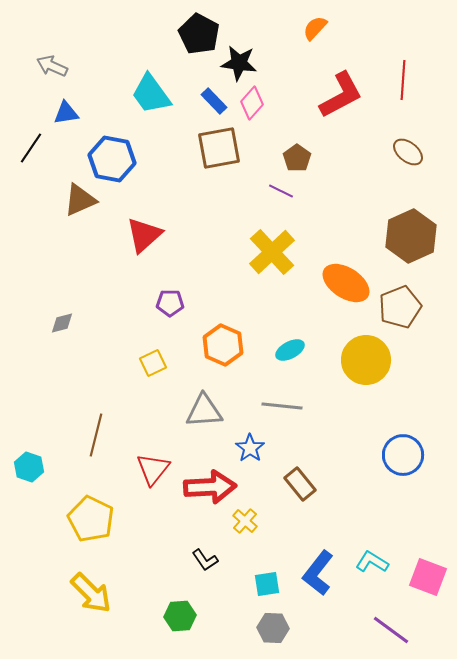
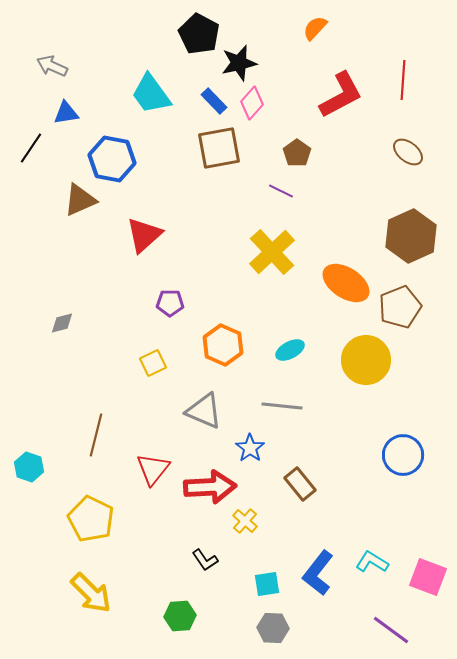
black star at (239, 63): rotated 21 degrees counterclockwise
brown pentagon at (297, 158): moved 5 px up
gray triangle at (204, 411): rotated 27 degrees clockwise
